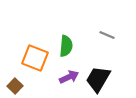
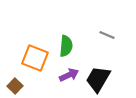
purple arrow: moved 2 px up
